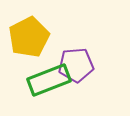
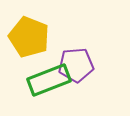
yellow pentagon: rotated 24 degrees counterclockwise
